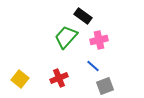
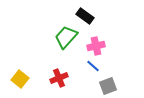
black rectangle: moved 2 px right
pink cross: moved 3 px left, 6 px down
gray square: moved 3 px right
